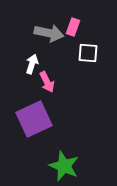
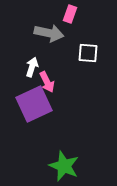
pink rectangle: moved 3 px left, 13 px up
white arrow: moved 3 px down
purple square: moved 15 px up
